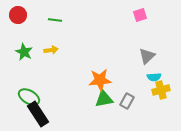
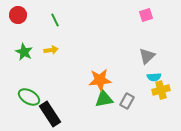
pink square: moved 6 px right
green line: rotated 56 degrees clockwise
black rectangle: moved 12 px right
